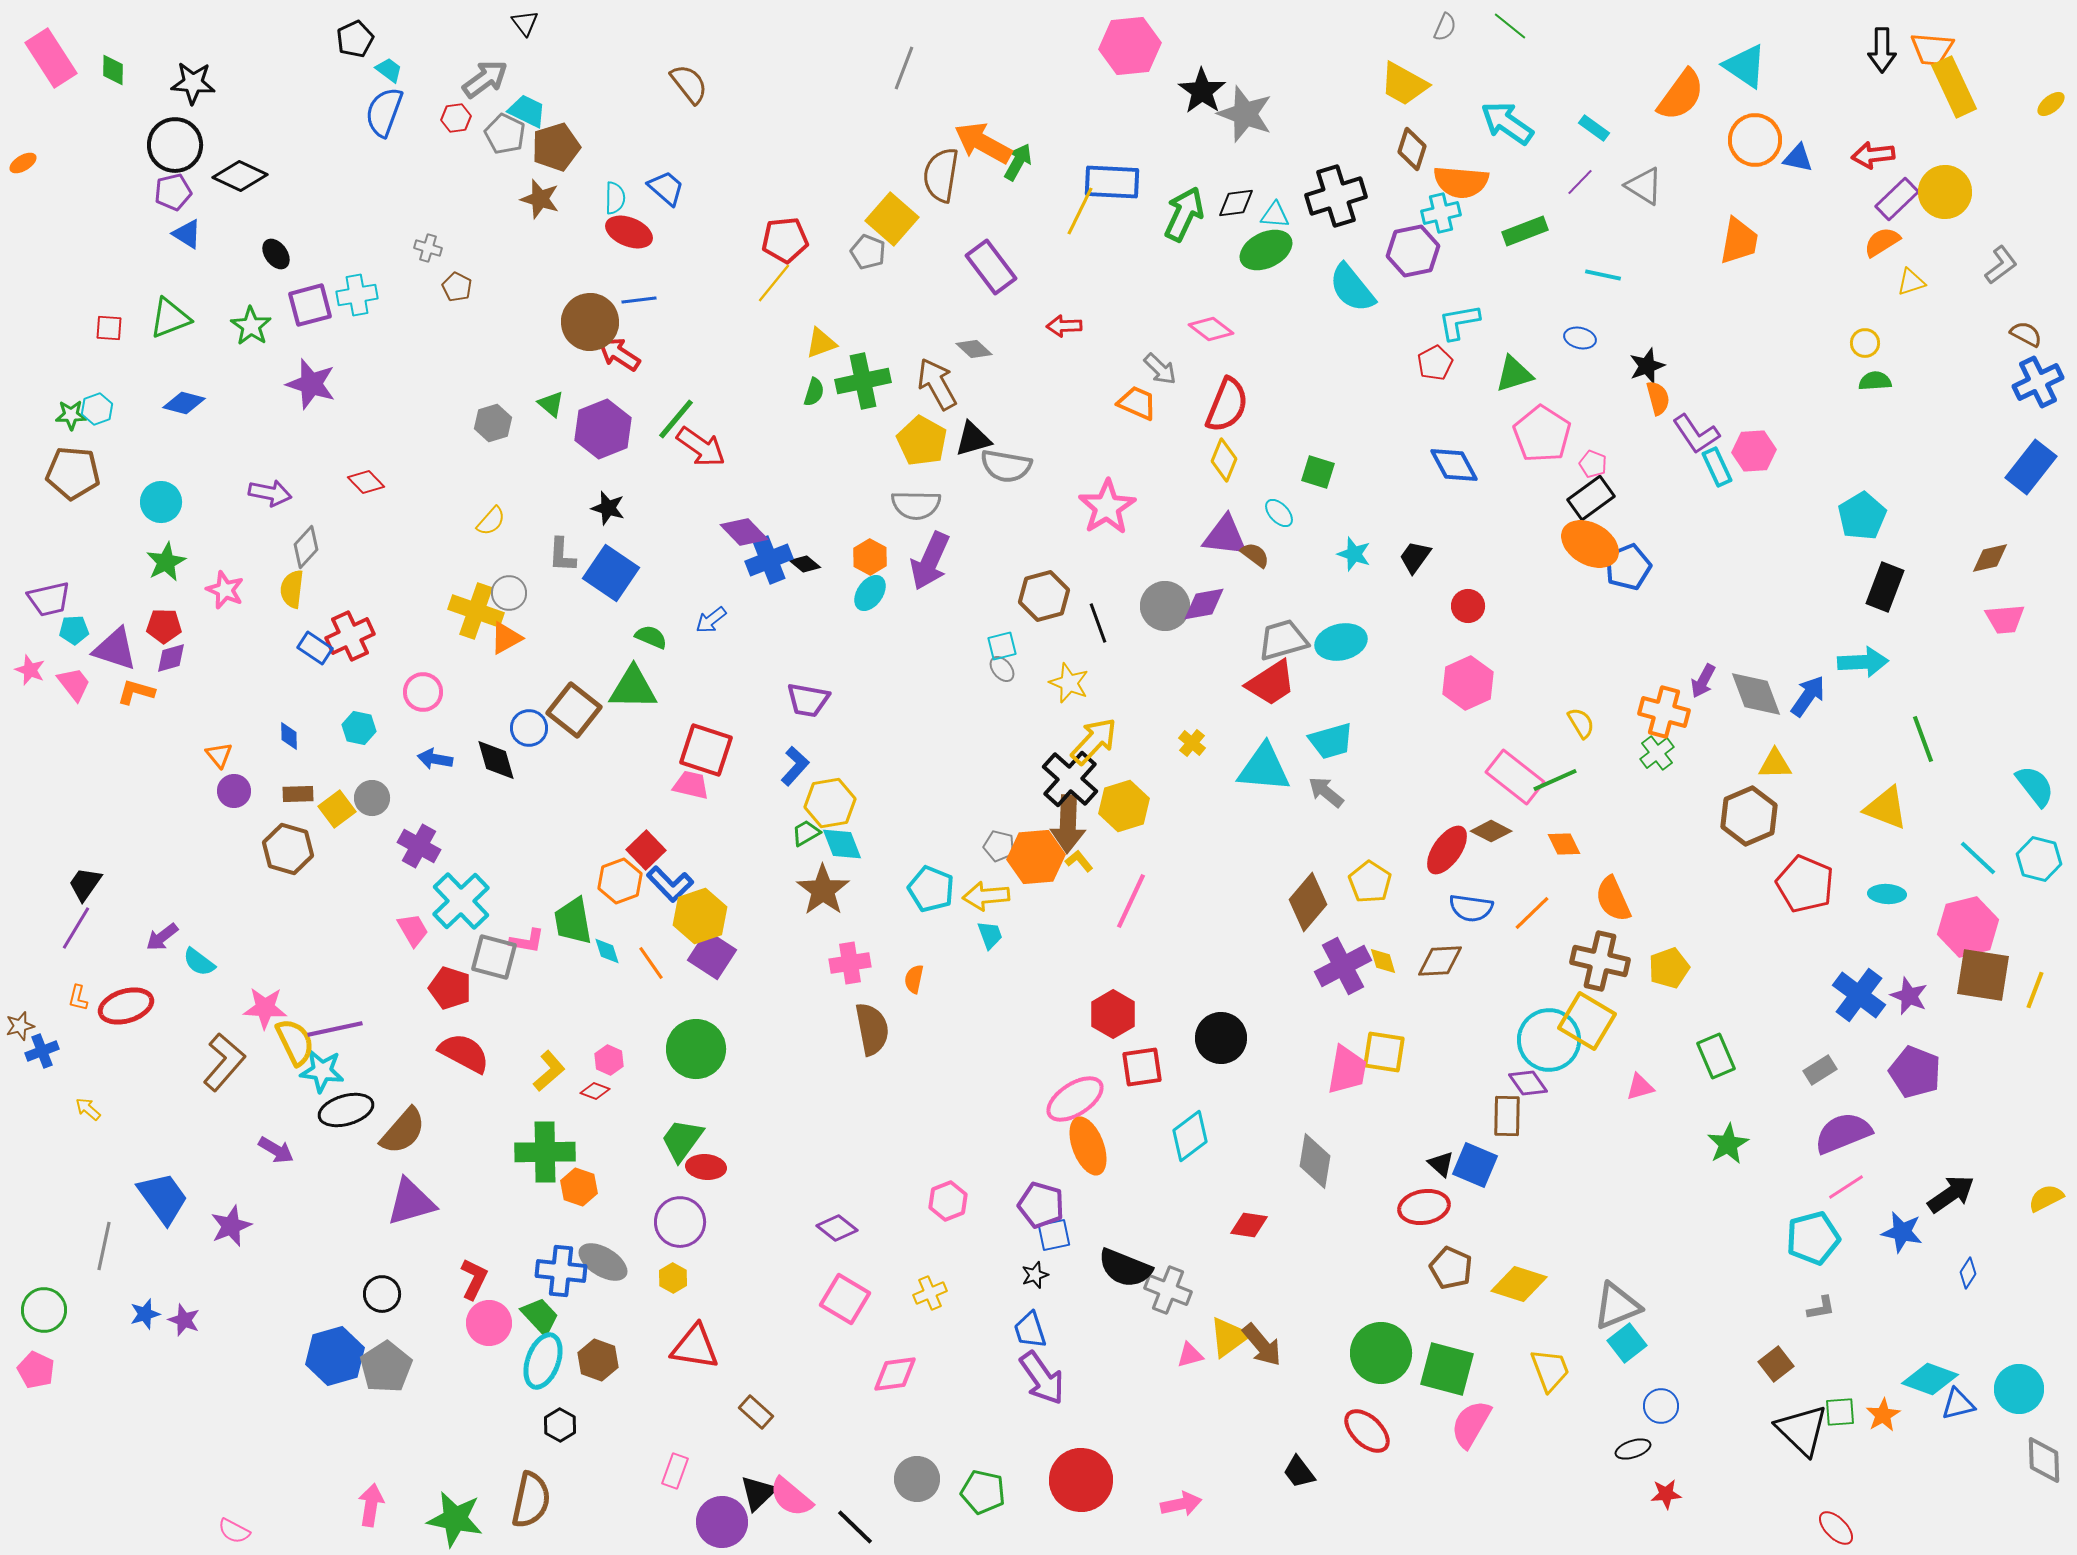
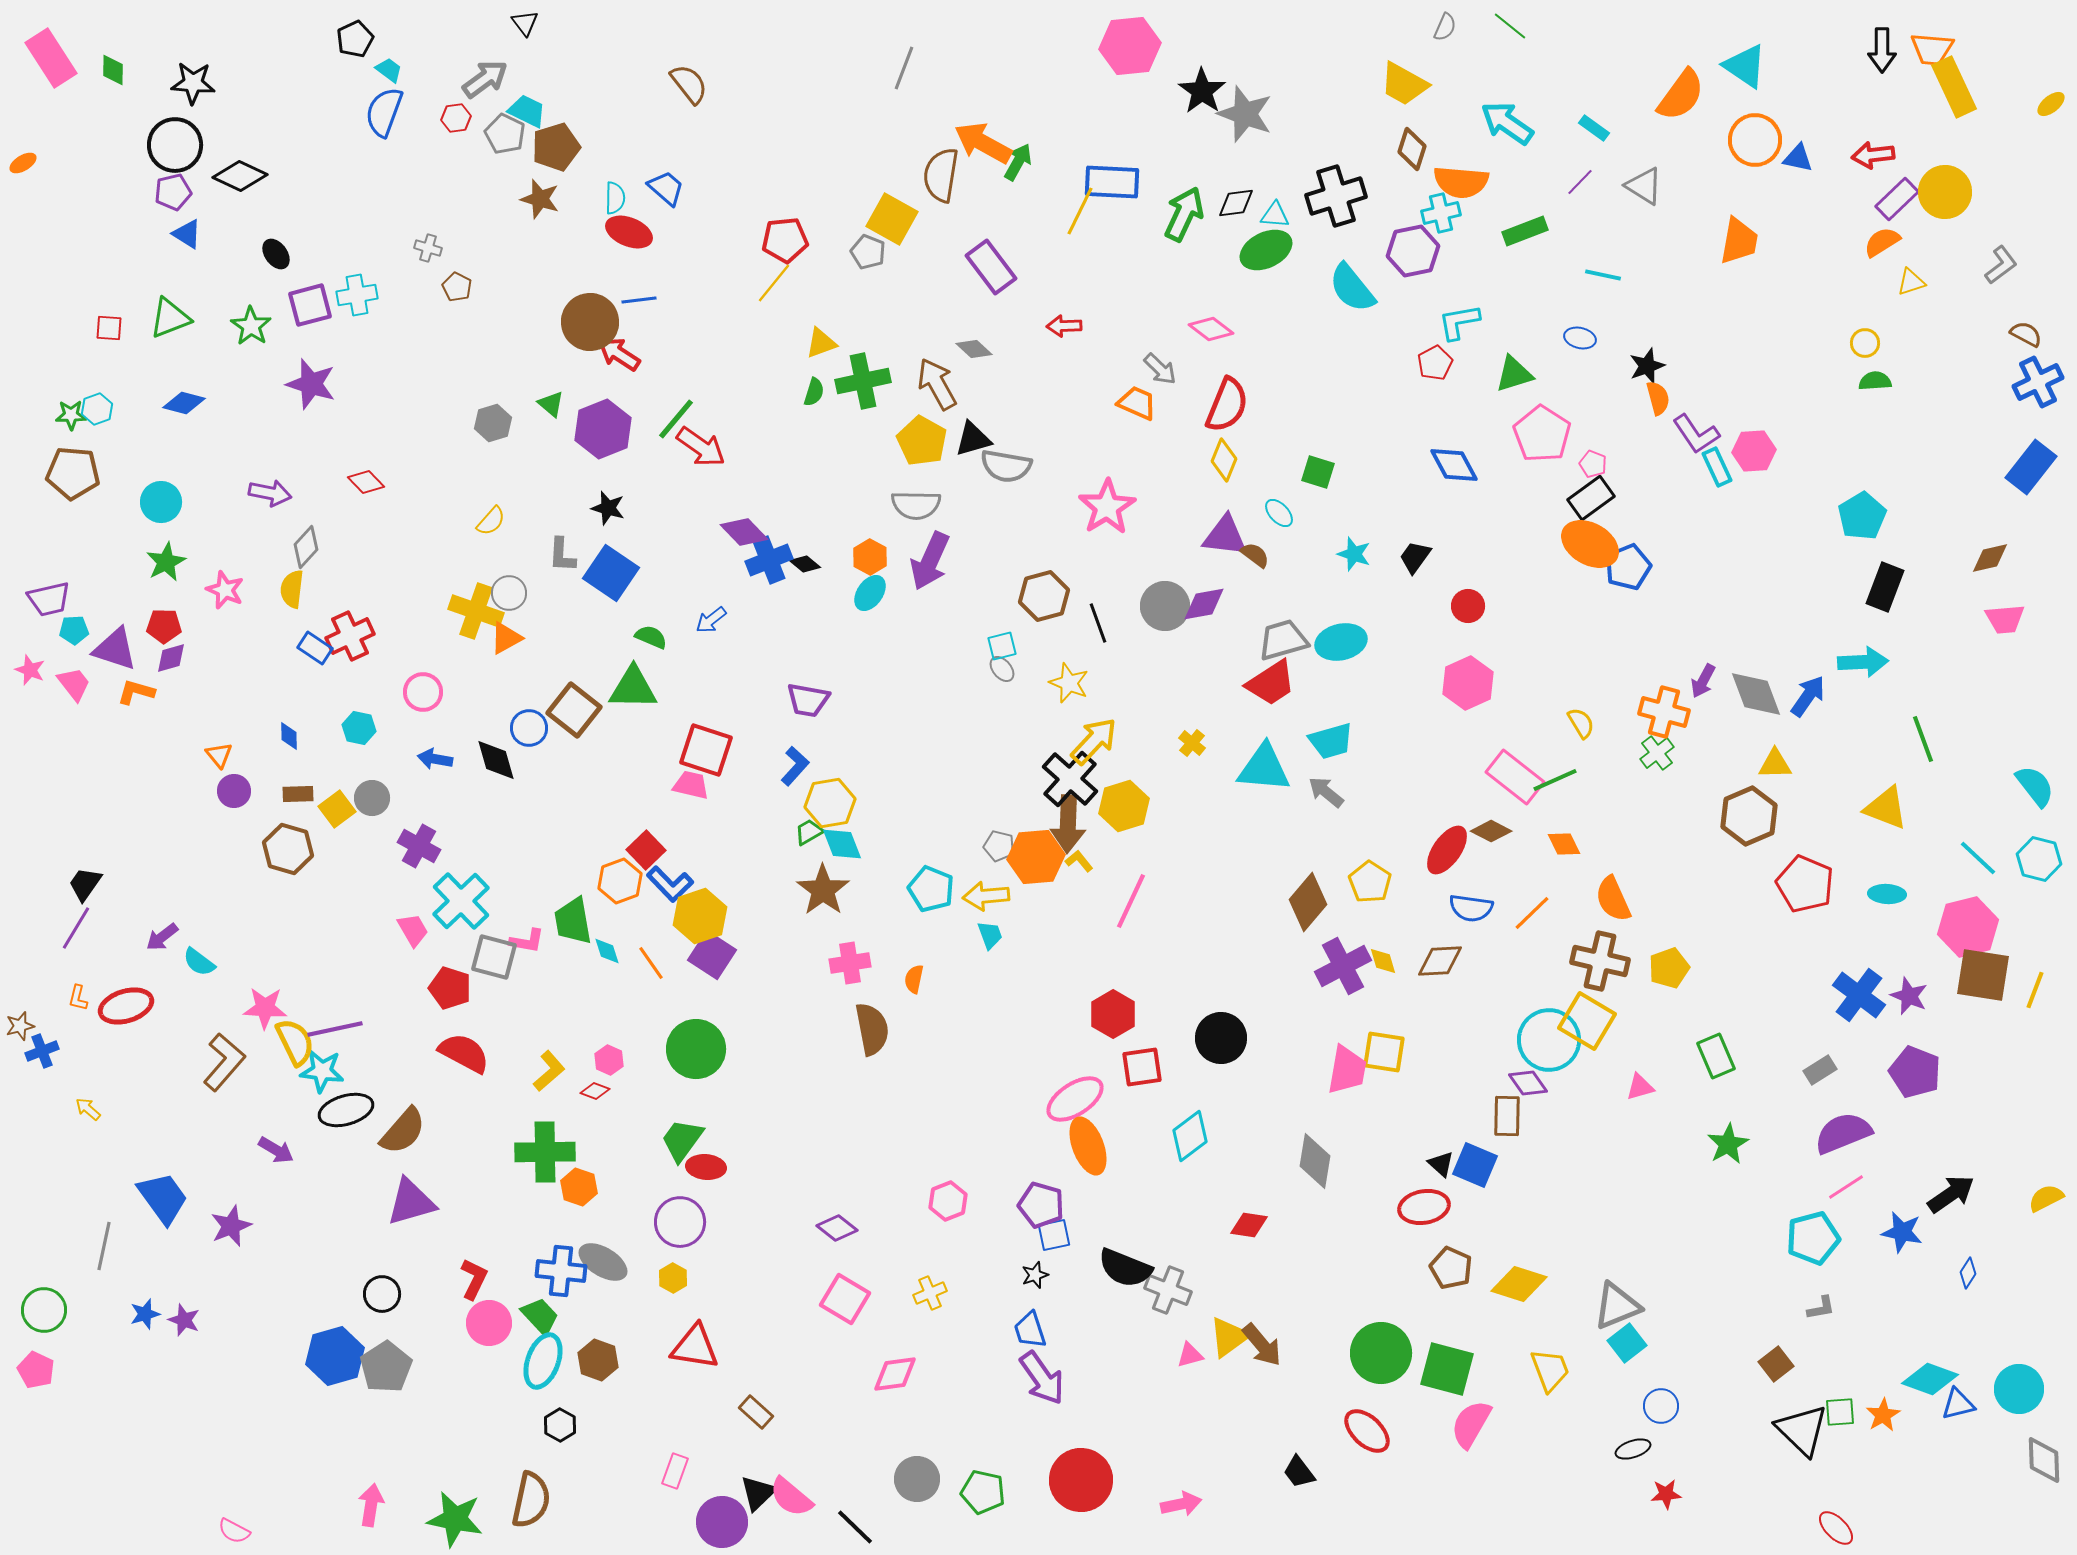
yellow square at (892, 219): rotated 12 degrees counterclockwise
green trapezoid at (806, 833): moved 3 px right, 1 px up
